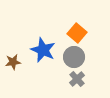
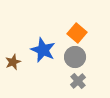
gray circle: moved 1 px right
brown star: rotated 14 degrees counterclockwise
gray cross: moved 1 px right, 2 px down
